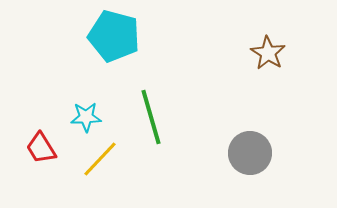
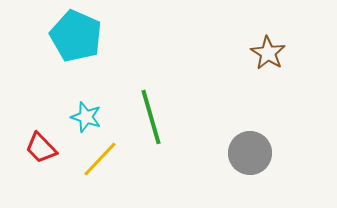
cyan pentagon: moved 38 px left; rotated 9 degrees clockwise
cyan star: rotated 20 degrees clockwise
red trapezoid: rotated 12 degrees counterclockwise
